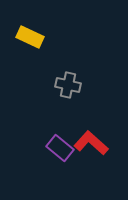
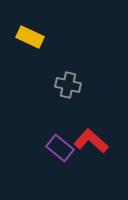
red L-shape: moved 2 px up
